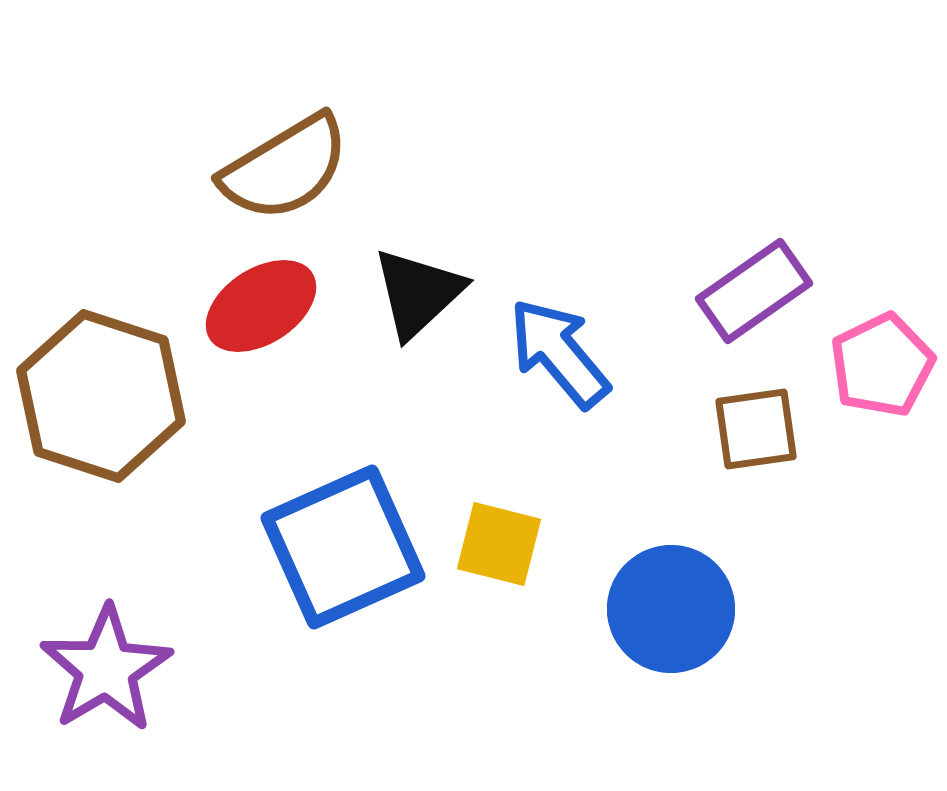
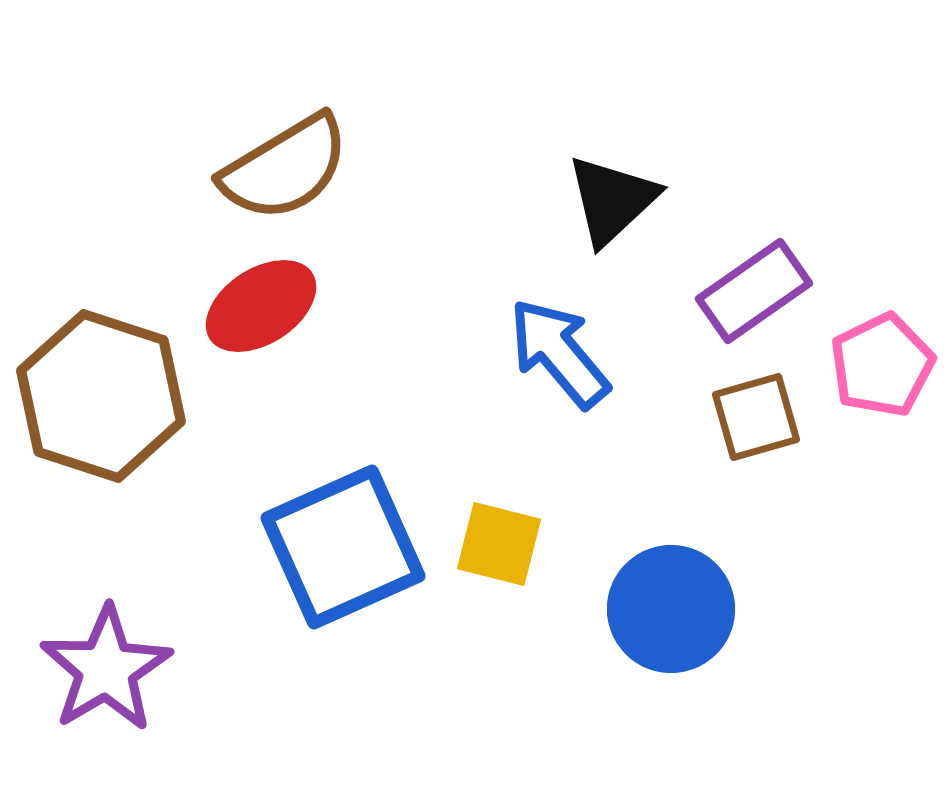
black triangle: moved 194 px right, 93 px up
brown square: moved 12 px up; rotated 8 degrees counterclockwise
